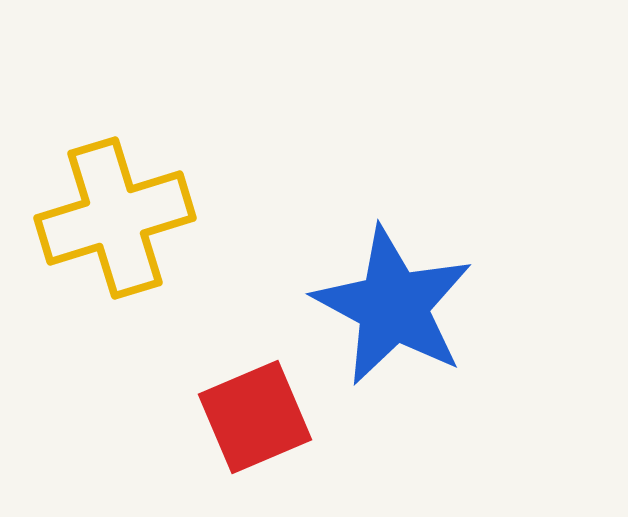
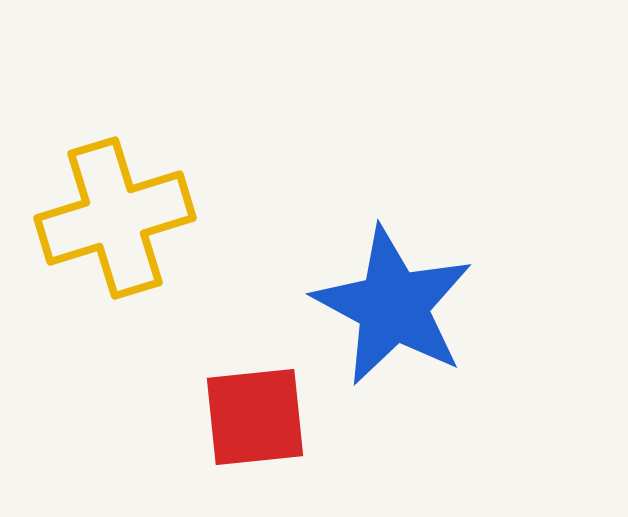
red square: rotated 17 degrees clockwise
